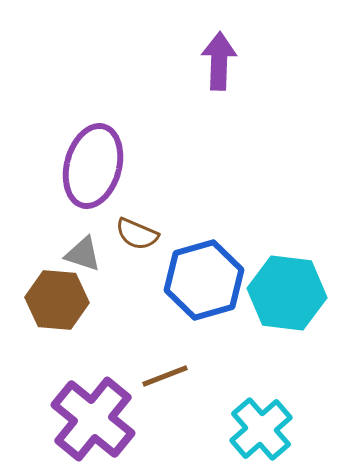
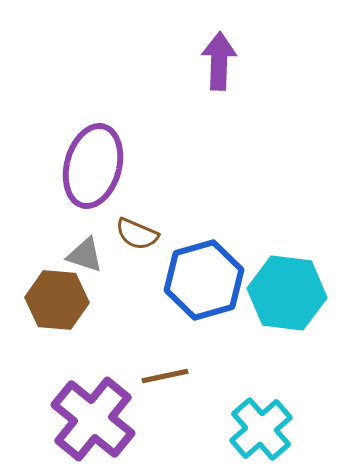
gray triangle: moved 2 px right, 1 px down
brown line: rotated 9 degrees clockwise
